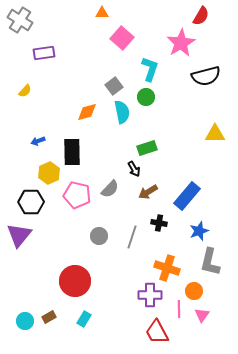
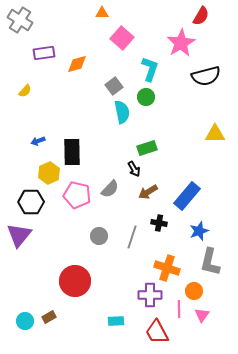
orange diamond: moved 10 px left, 48 px up
cyan rectangle: moved 32 px right, 2 px down; rotated 56 degrees clockwise
